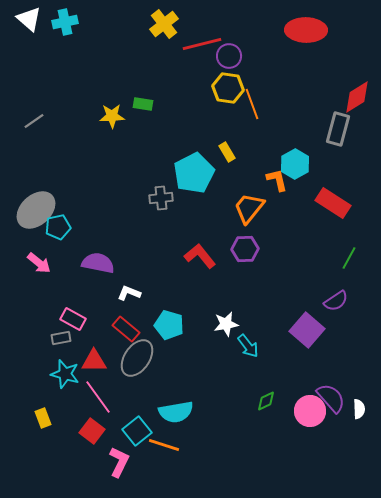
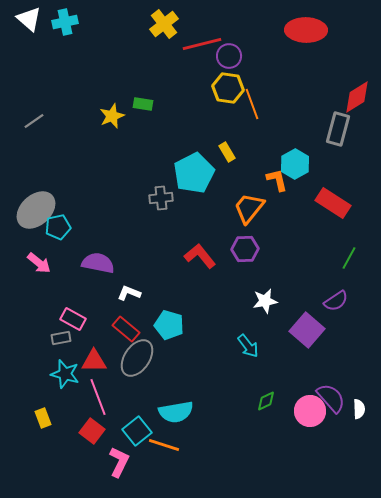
yellow star at (112, 116): rotated 20 degrees counterclockwise
white star at (226, 324): moved 39 px right, 23 px up
pink line at (98, 397): rotated 15 degrees clockwise
